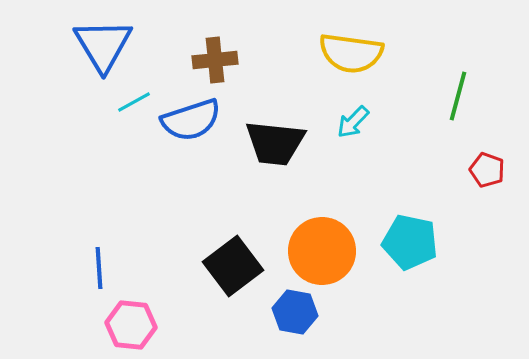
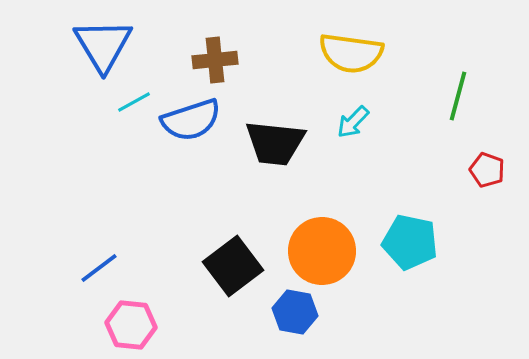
blue line: rotated 57 degrees clockwise
